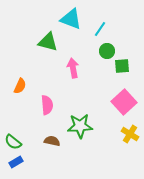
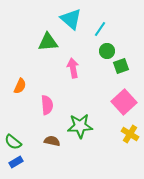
cyan triangle: rotated 20 degrees clockwise
green triangle: rotated 20 degrees counterclockwise
green square: moved 1 px left; rotated 14 degrees counterclockwise
